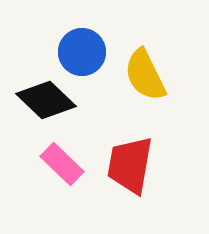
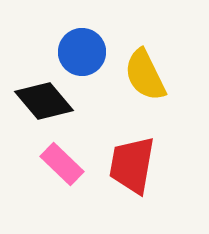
black diamond: moved 2 px left, 1 px down; rotated 6 degrees clockwise
red trapezoid: moved 2 px right
